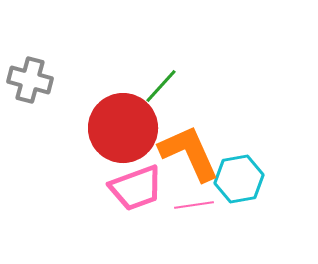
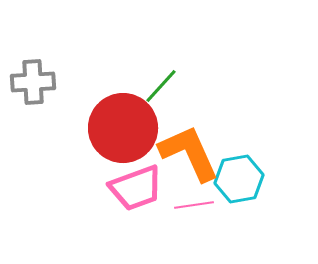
gray cross: moved 3 px right, 2 px down; rotated 18 degrees counterclockwise
